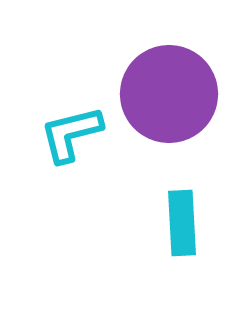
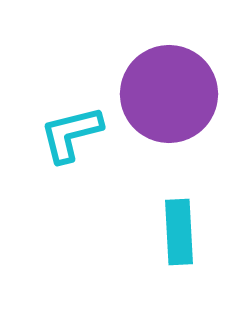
cyan rectangle: moved 3 px left, 9 px down
